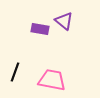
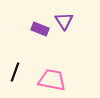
purple triangle: rotated 18 degrees clockwise
purple rectangle: rotated 12 degrees clockwise
